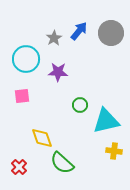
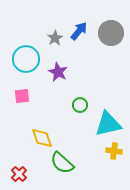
gray star: moved 1 px right
purple star: rotated 24 degrees clockwise
cyan triangle: moved 2 px right, 3 px down
red cross: moved 7 px down
